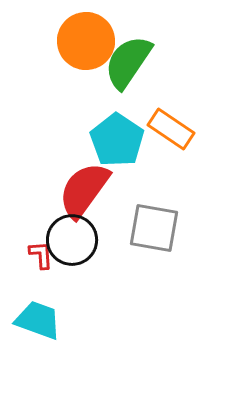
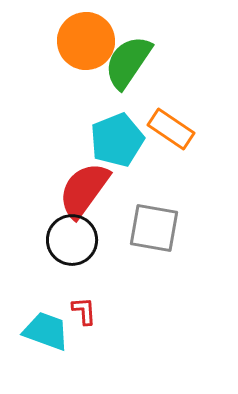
cyan pentagon: rotated 16 degrees clockwise
red L-shape: moved 43 px right, 56 px down
cyan trapezoid: moved 8 px right, 11 px down
